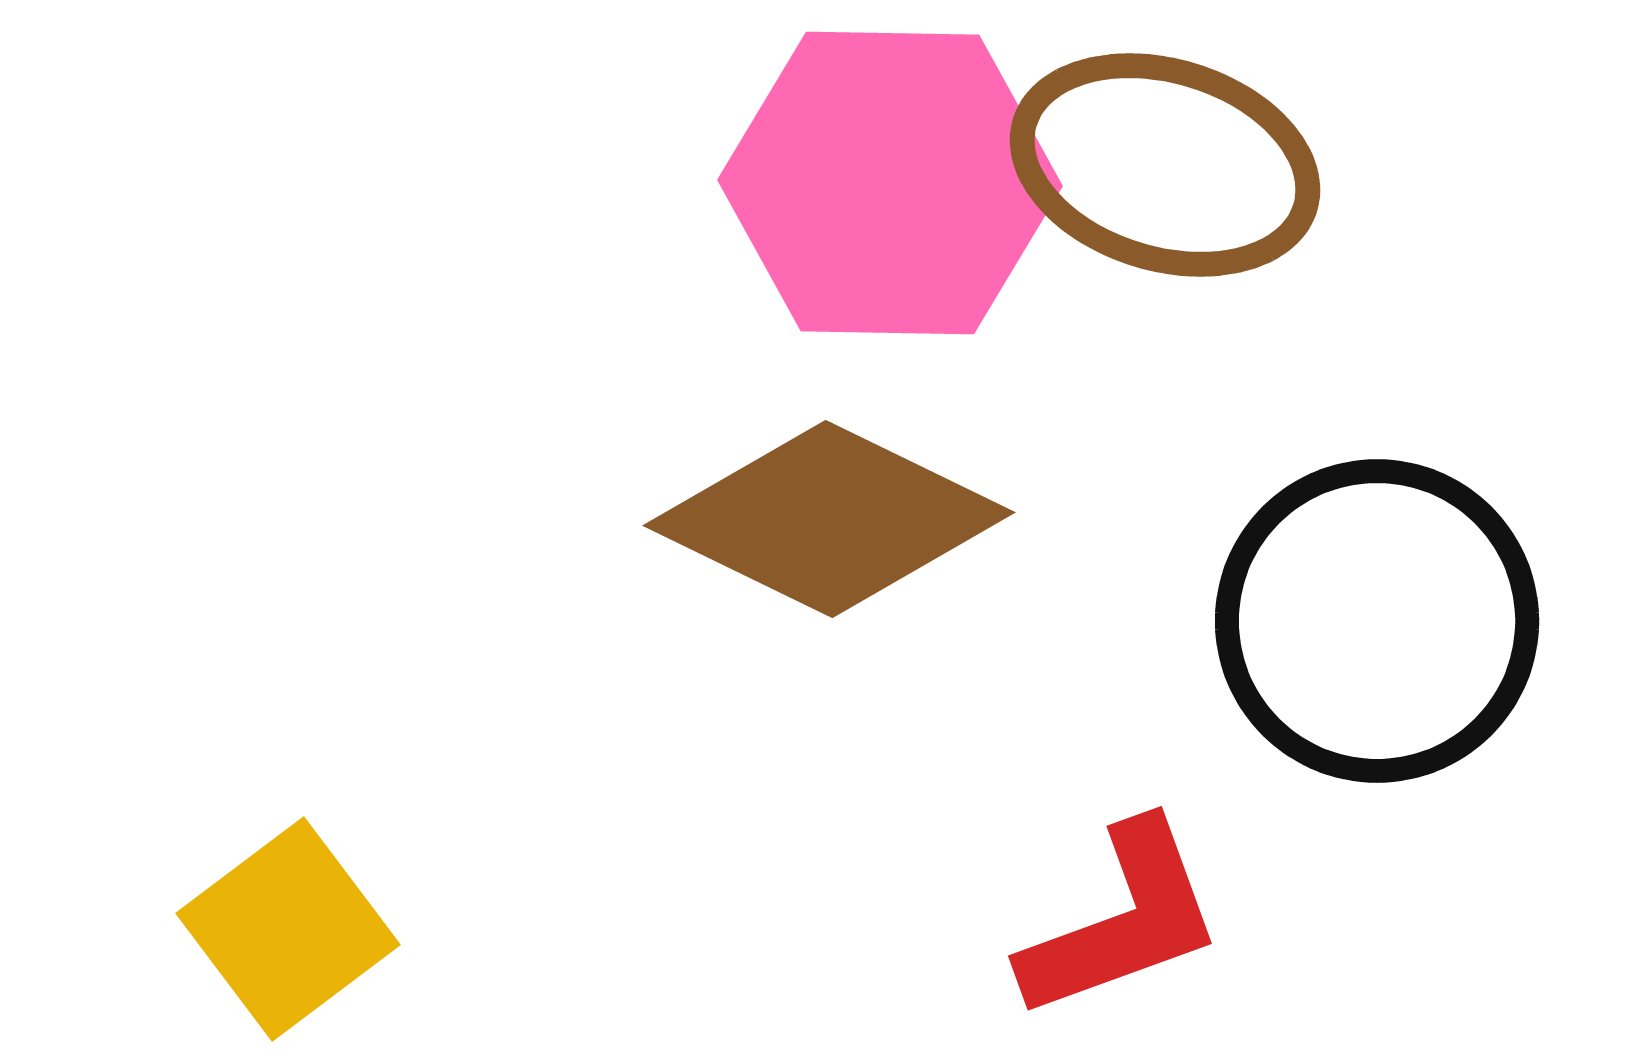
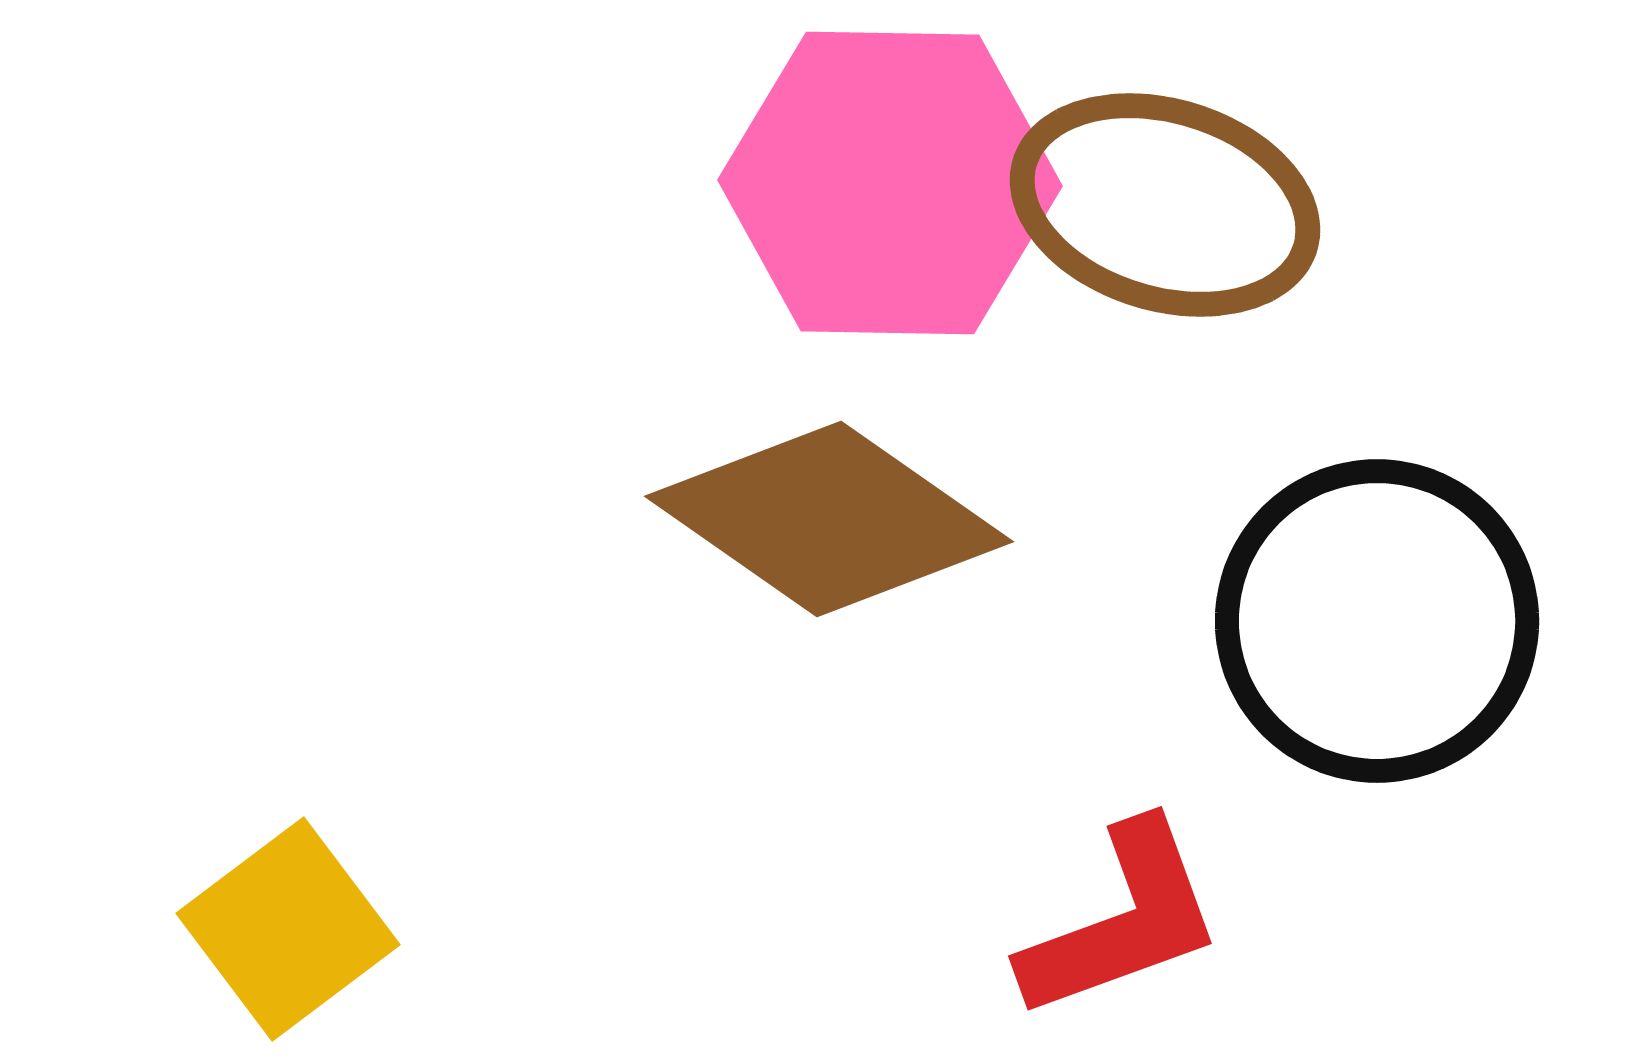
brown ellipse: moved 40 px down
brown diamond: rotated 9 degrees clockwise
